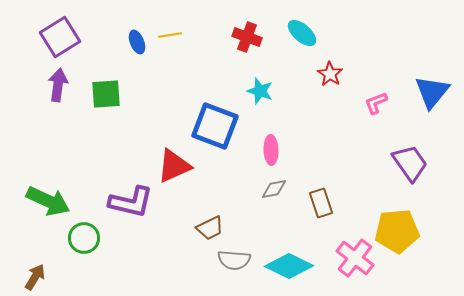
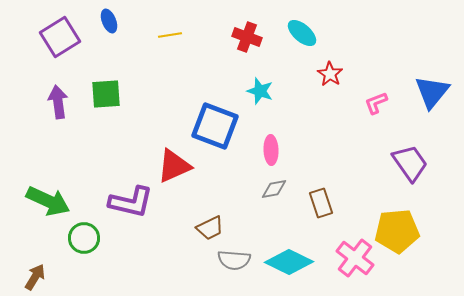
blue ellipse: moved 28 px left, 21 px up
purple arrow: moved 17 px down; rotated 16 degrees counterclockwise
cyan diamond: moved 4 px up
